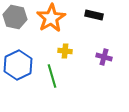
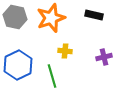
orange star: rotated 12 degrees clockwise
purple cross: rotated 28 degrees counterclockwise
